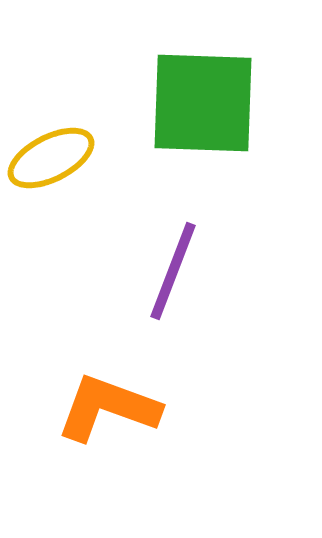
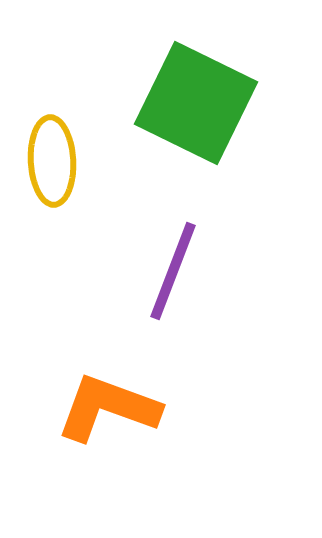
green square: moved 7 px left; rotated 24 degrees clockwise
yellow ellipse: moved 1 px right, 3 px down; rotated 66 degrees counterclockwise
